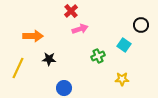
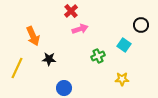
orange arrow: rotated 66 degrees clockwise
yellow line: moved 1 px left
